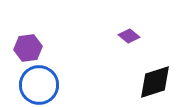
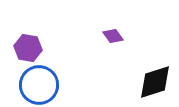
purple diamond: moved 16 px left; rotated 15 degrees clockwise
purple hexagon: rotated 16 degrees clockwise
